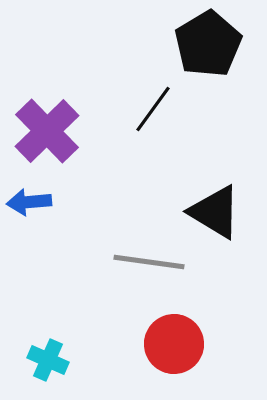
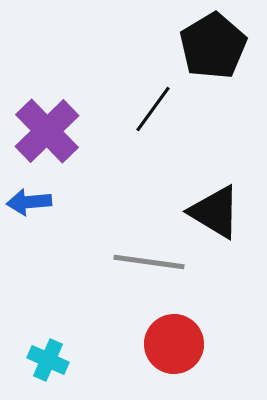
black pentagon: moved 5 px right, 2 px down
